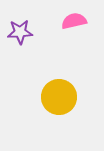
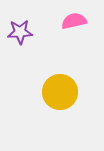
yellow circle: moved 1 px right, 5 px up
